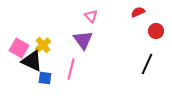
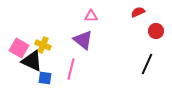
pink triangle: rotated 48 degrees counterclockwise
purple triangle: rotated 15 degrees counterclockwise
yellow cross: rotated 28 degrees counterclockwise
